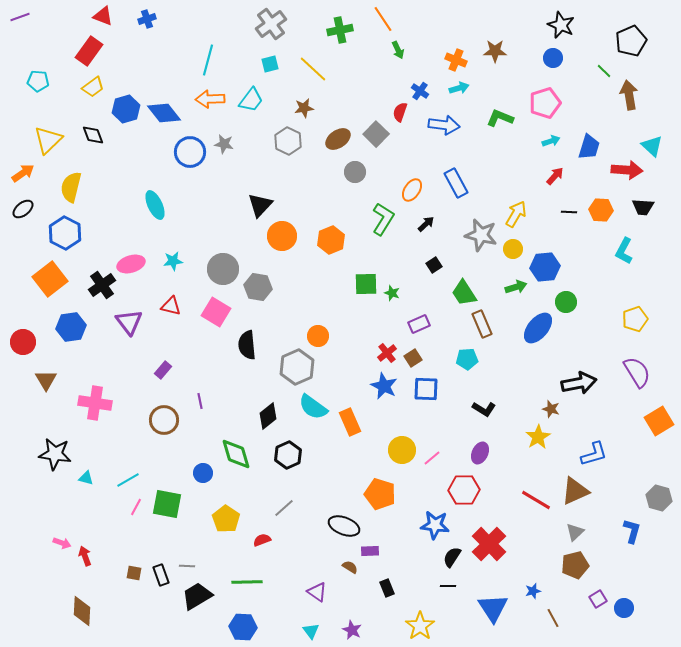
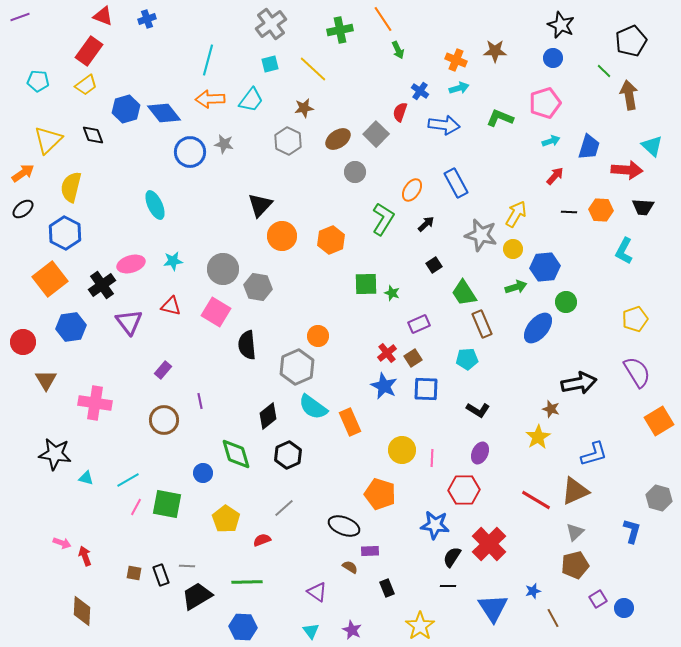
yellow trapezoid at (93, 87): moved 7 px left, 2 px up
black L-shape at (484, 409): moved 6 px left, 1 px down
pink line at (432, 458): rotated 48 degrees counterclockwise
